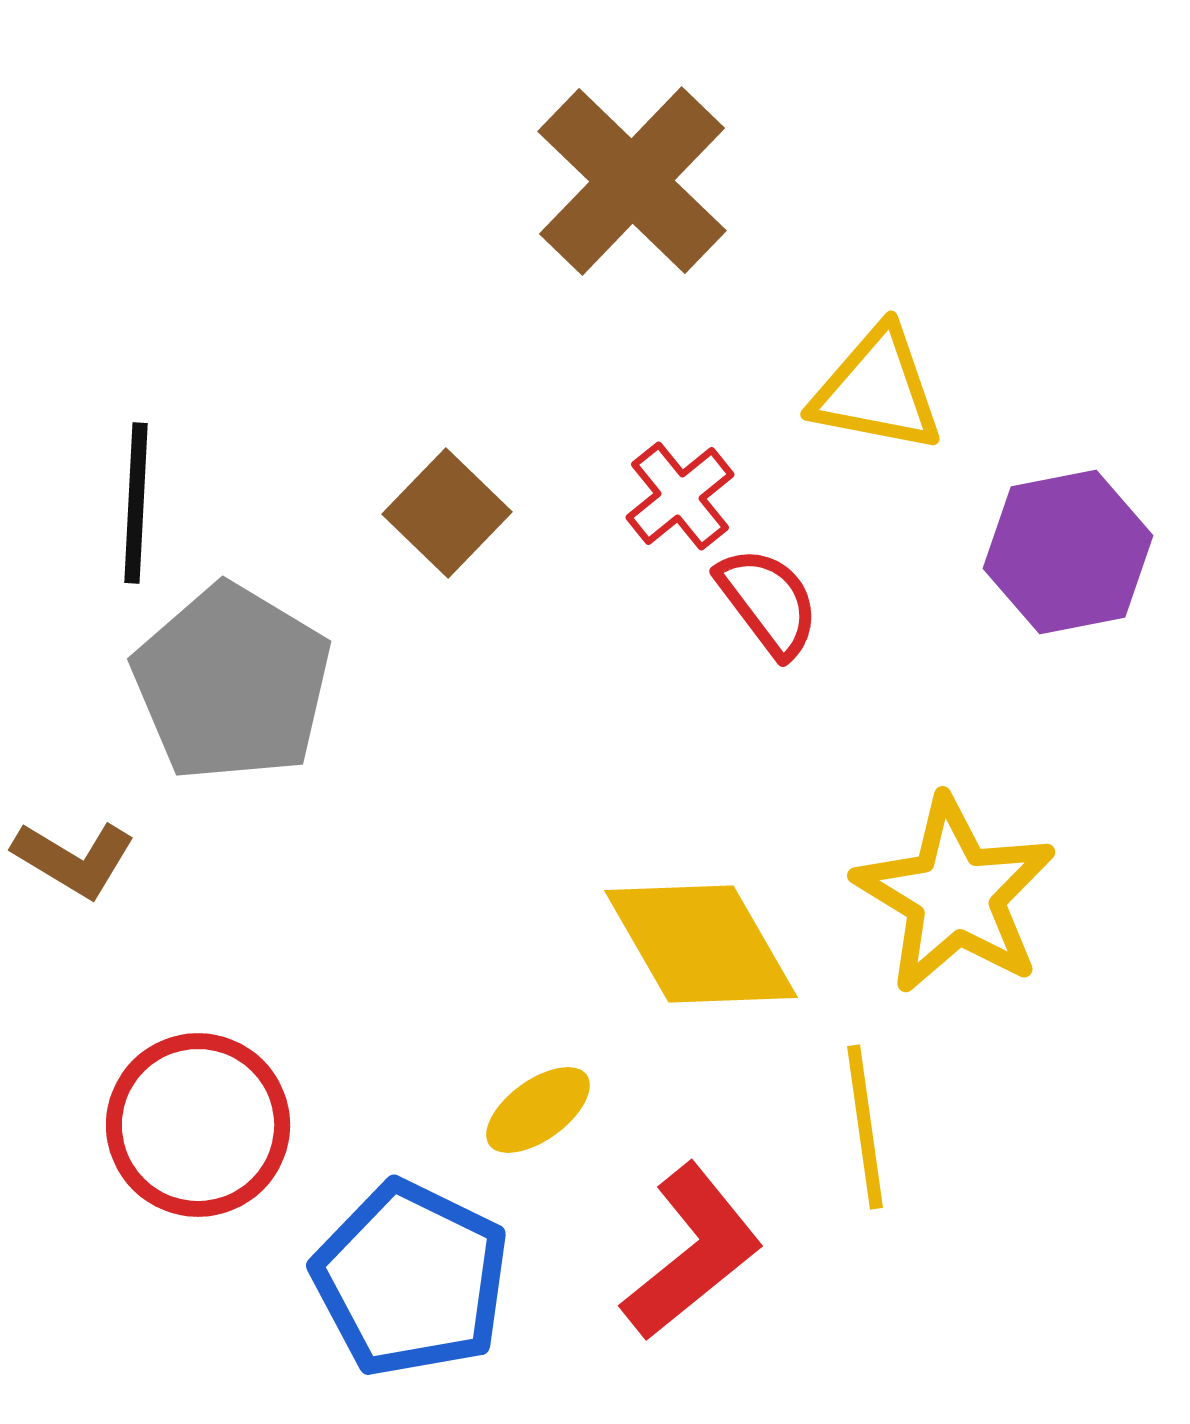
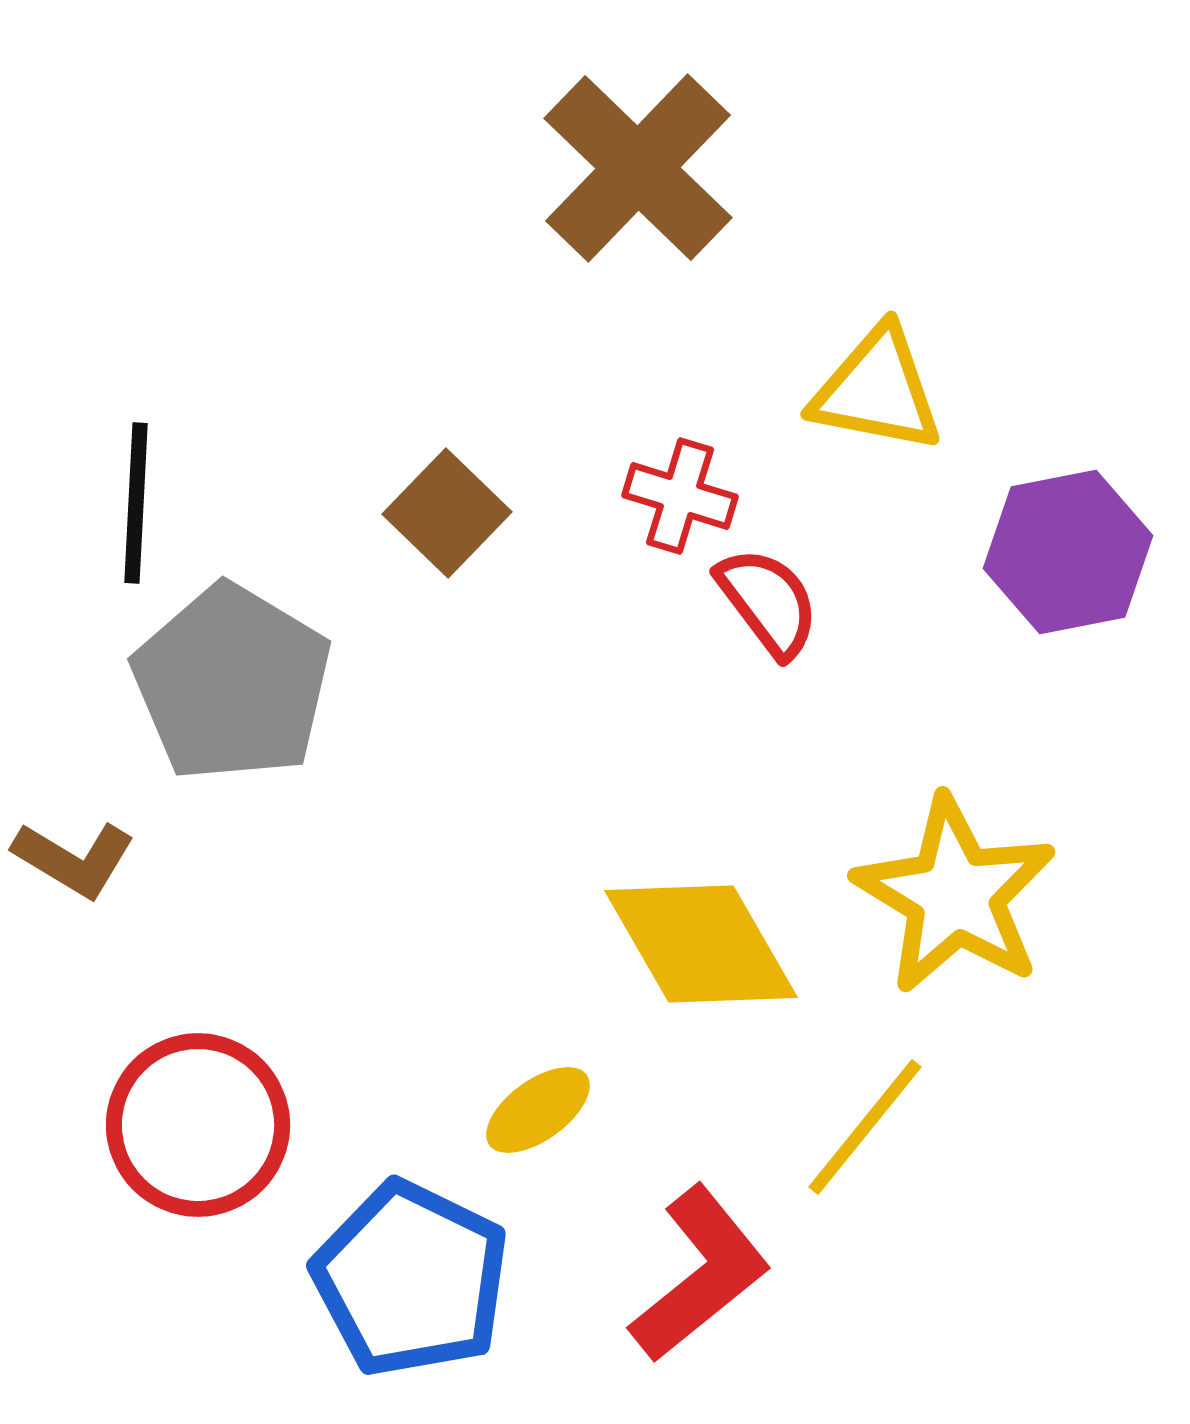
brown cross: moved 6 px right, 13 px up
red cross: rotated 34 degrees counterclockwise
yellow line: rotated 47 degrees clockwise
red L-shape: moved 8 px right, 22 px down
